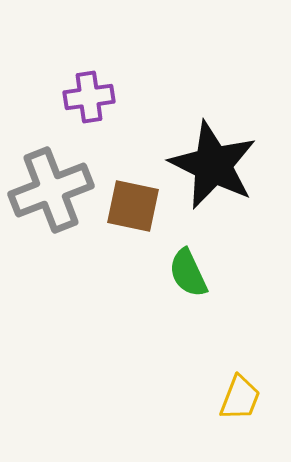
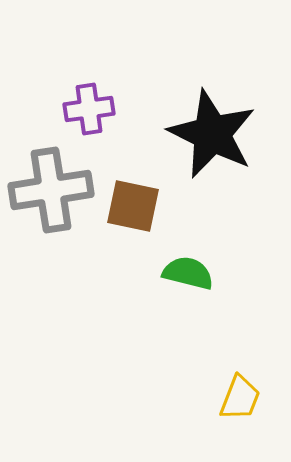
purple cross: moved 12 px down
black star: moved 1 px left, 31 px up
gray cross: rotated 12 degrees clockwise
green semicircle: rotated 129 degrees clockwise
